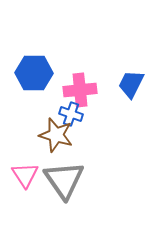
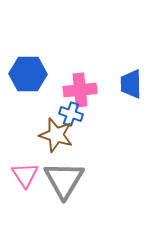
blue hexagon: moved 6 px left, 1 px down
blue trapezoid: rotated 28 degrees counterclockwise
gray triangle: rotated 6 degrees clockwise
